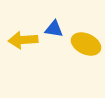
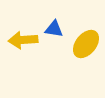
yellow ellipse: rotated 76 degrees counterclockwise
